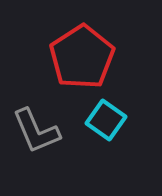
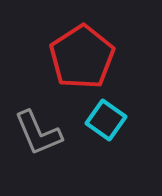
gray L-shape: moved 2 px right, 2 px down
